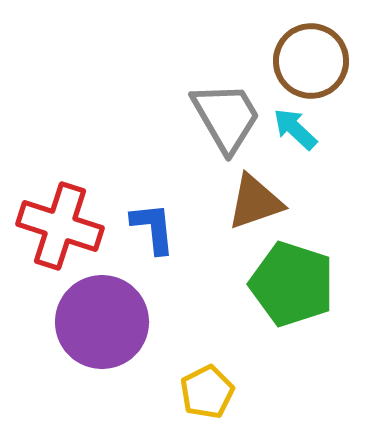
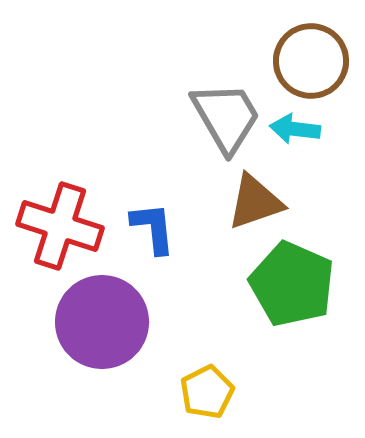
cyan arrow: rotated 36 degrees counterclockwise
green pentagon: rotated 6 degrees clockwise
